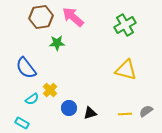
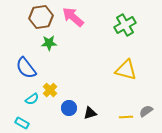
green star: moved 8 px left
yellow line: moved 1 px right, 3 px down
